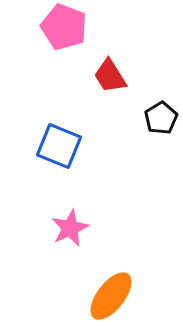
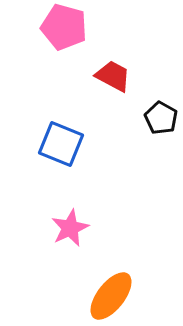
pink pentagon: rotated 6 degrees counterclockwise
red trapezoid: moved 3 px right; rotated 150 degrees clockwise
black pentagon: rotated 12 degrees counterclockwise
blue square: moved 2 px right, 2 px up
